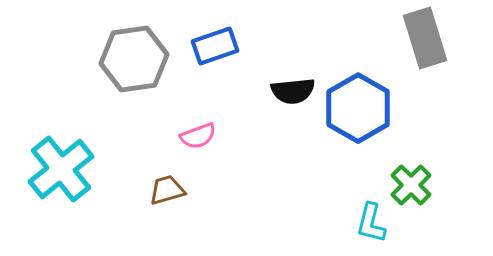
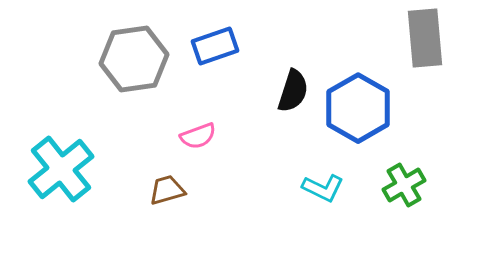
gray rectangle: rotated 12 degrees clockwise
black semicircle: rotated 66 degrees counterclockwise
green cross: moved 7 px left; rotated 15 degrees clockwise
cyan L-shape: moved 48 px left, 35 px up; rotated 78 degrees counterclockwise
